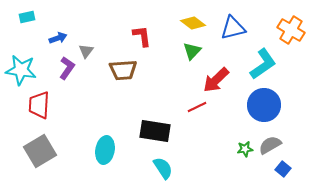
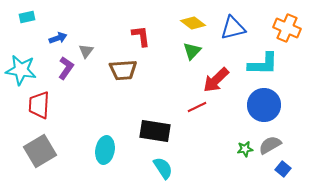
orange cross: moved 4 px left, 2 px up; rotated 8 degrees counterclockwise
red L-shape: moved 1 px left
cyan L-shape: rotated 36 degrees clockwise
purple L-shape: moved 1 px left
